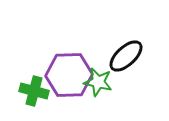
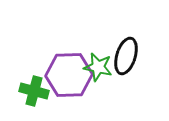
black ellipse: rotated 30 degrees counterclockwise
green star: moved 15 px up
